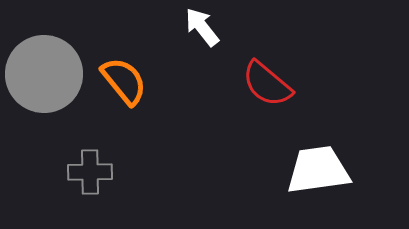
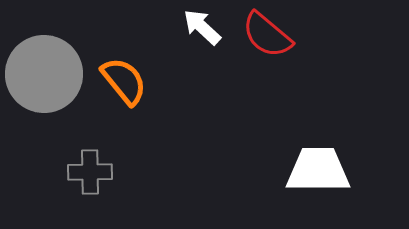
white arrow: rotated 9 degrees counterclockwise
red semicircle: moved 49 px up
white trapezoid: rotated 8 degrees clockwise
